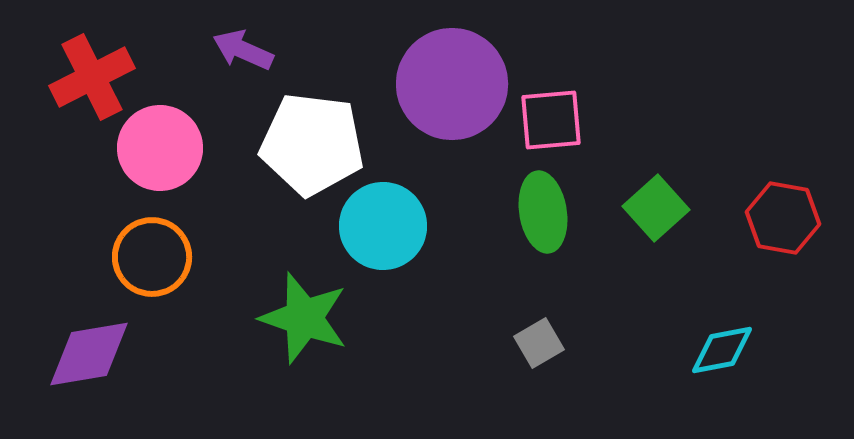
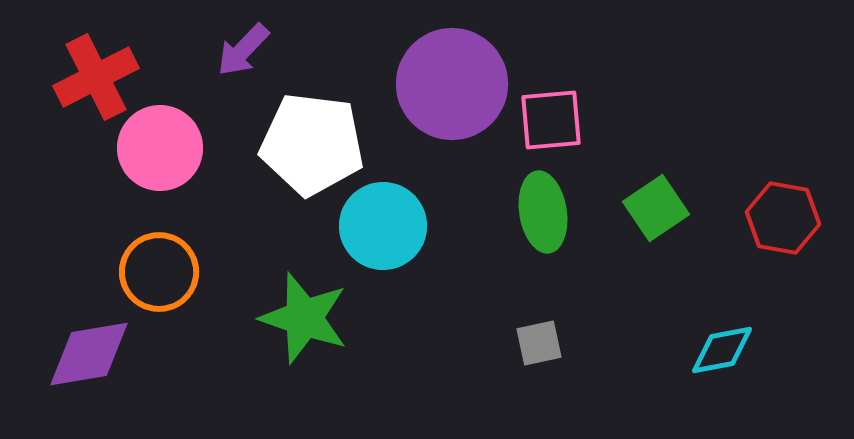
purple arrow: rotated 70 degrees counterclockwise
red cross: moved 4 px right
green square: rotated 8 degrees clockwise
orange circle: moved 7 px right, 15 px down
gray square: rotated 18 degrees clockwise
